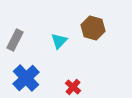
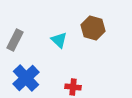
cyan triangle: moved 1 px up; rotated 30 degrees counterclockwise
red cross: rotated 35 degrees counterclockwise
